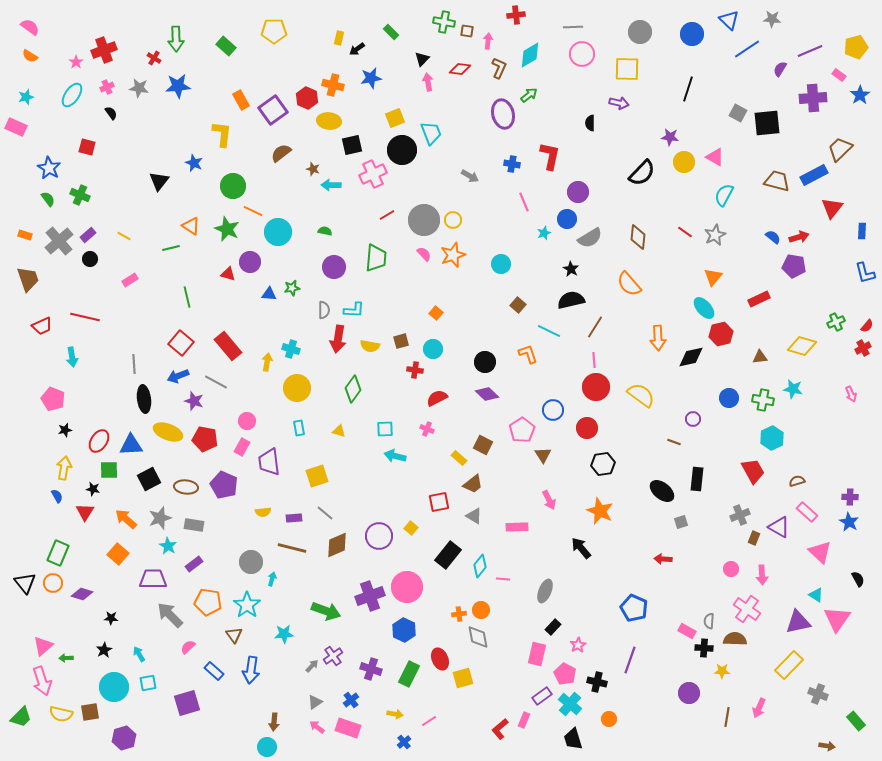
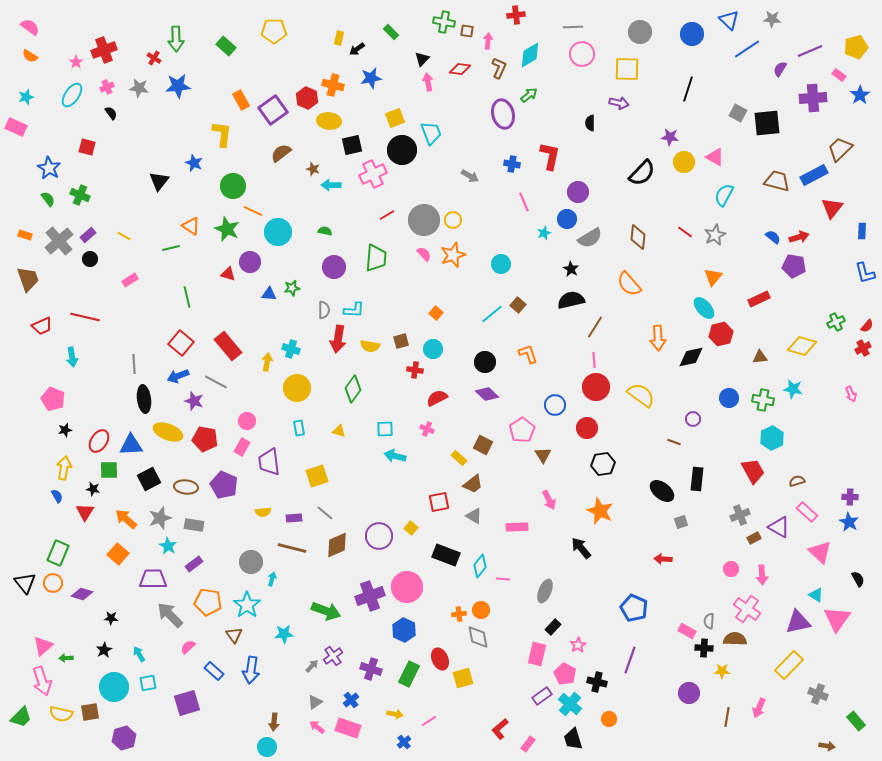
cyan line at (549, 331): moved 57 px left, 17 px up; rotated 65 degrees counterclockwise
blue circle at (553, 410): moved 2 px right, 5 px up
brown rectangle at (754, 538): rotated 40 degrees clockwise
black rectangle at (448, 555): moved 2 px left; rotated 72 degrees clockwise
pink rectangle at (524, 720): moved 4 px right, 24 px down; rotated 14 degrees clockwise
